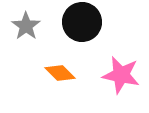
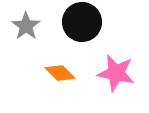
pink star: moved 5 px left, 2 px up
